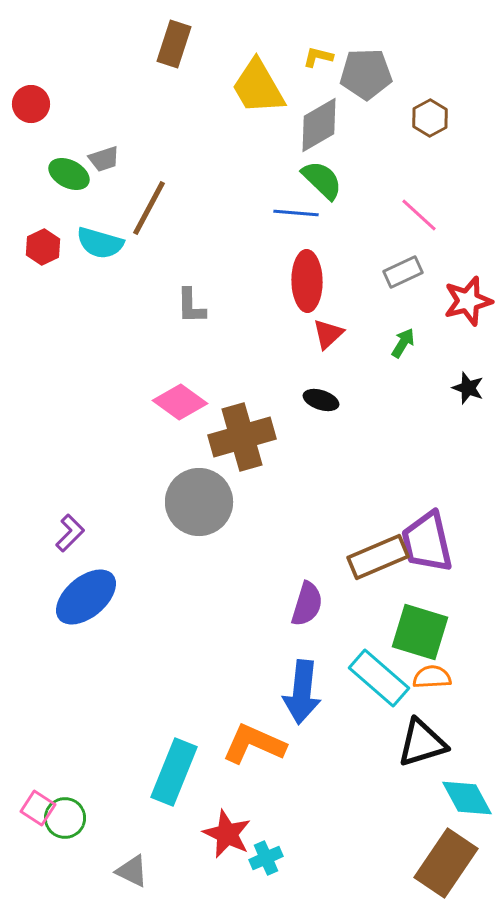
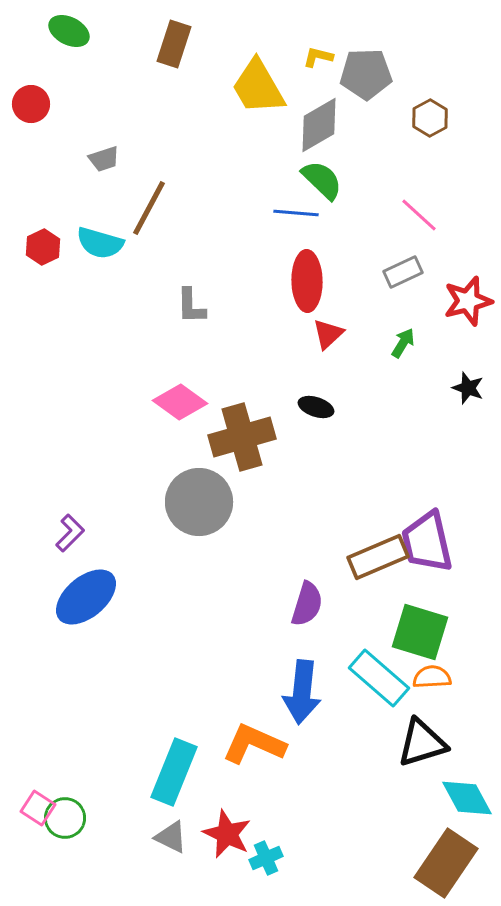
green ellipse at (69, 174): moved 143 px up
black ellipse at (321, 400): moved 5 px left, 7 px down
gray triangle at (132, 871): moved 39 px right, 34 px up
